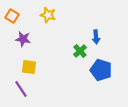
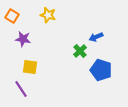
blue arrow: rotated 72 degrees clockwise
yellow square: moved 1 px right
